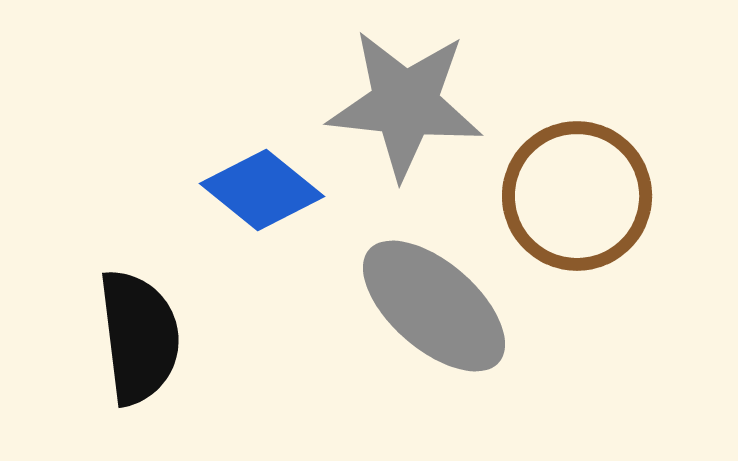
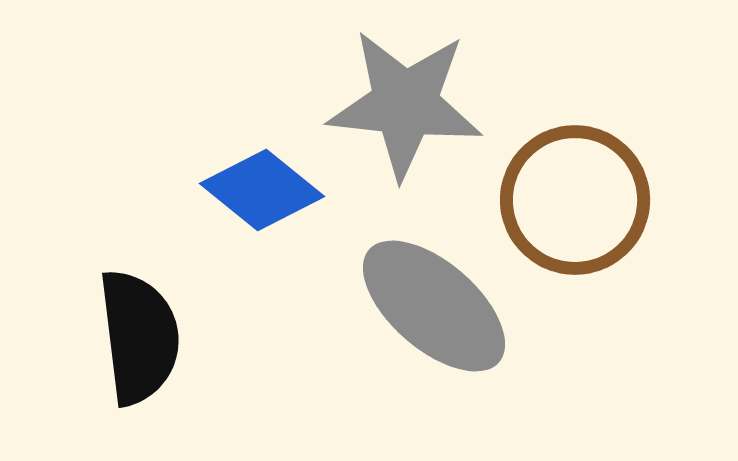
brown circle: moved 2 px left, 4 px down
